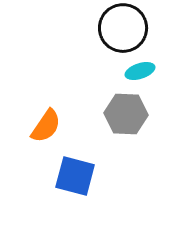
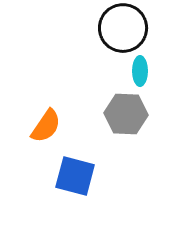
cyan ellipse: rotated 72 degrees counterclockwise
